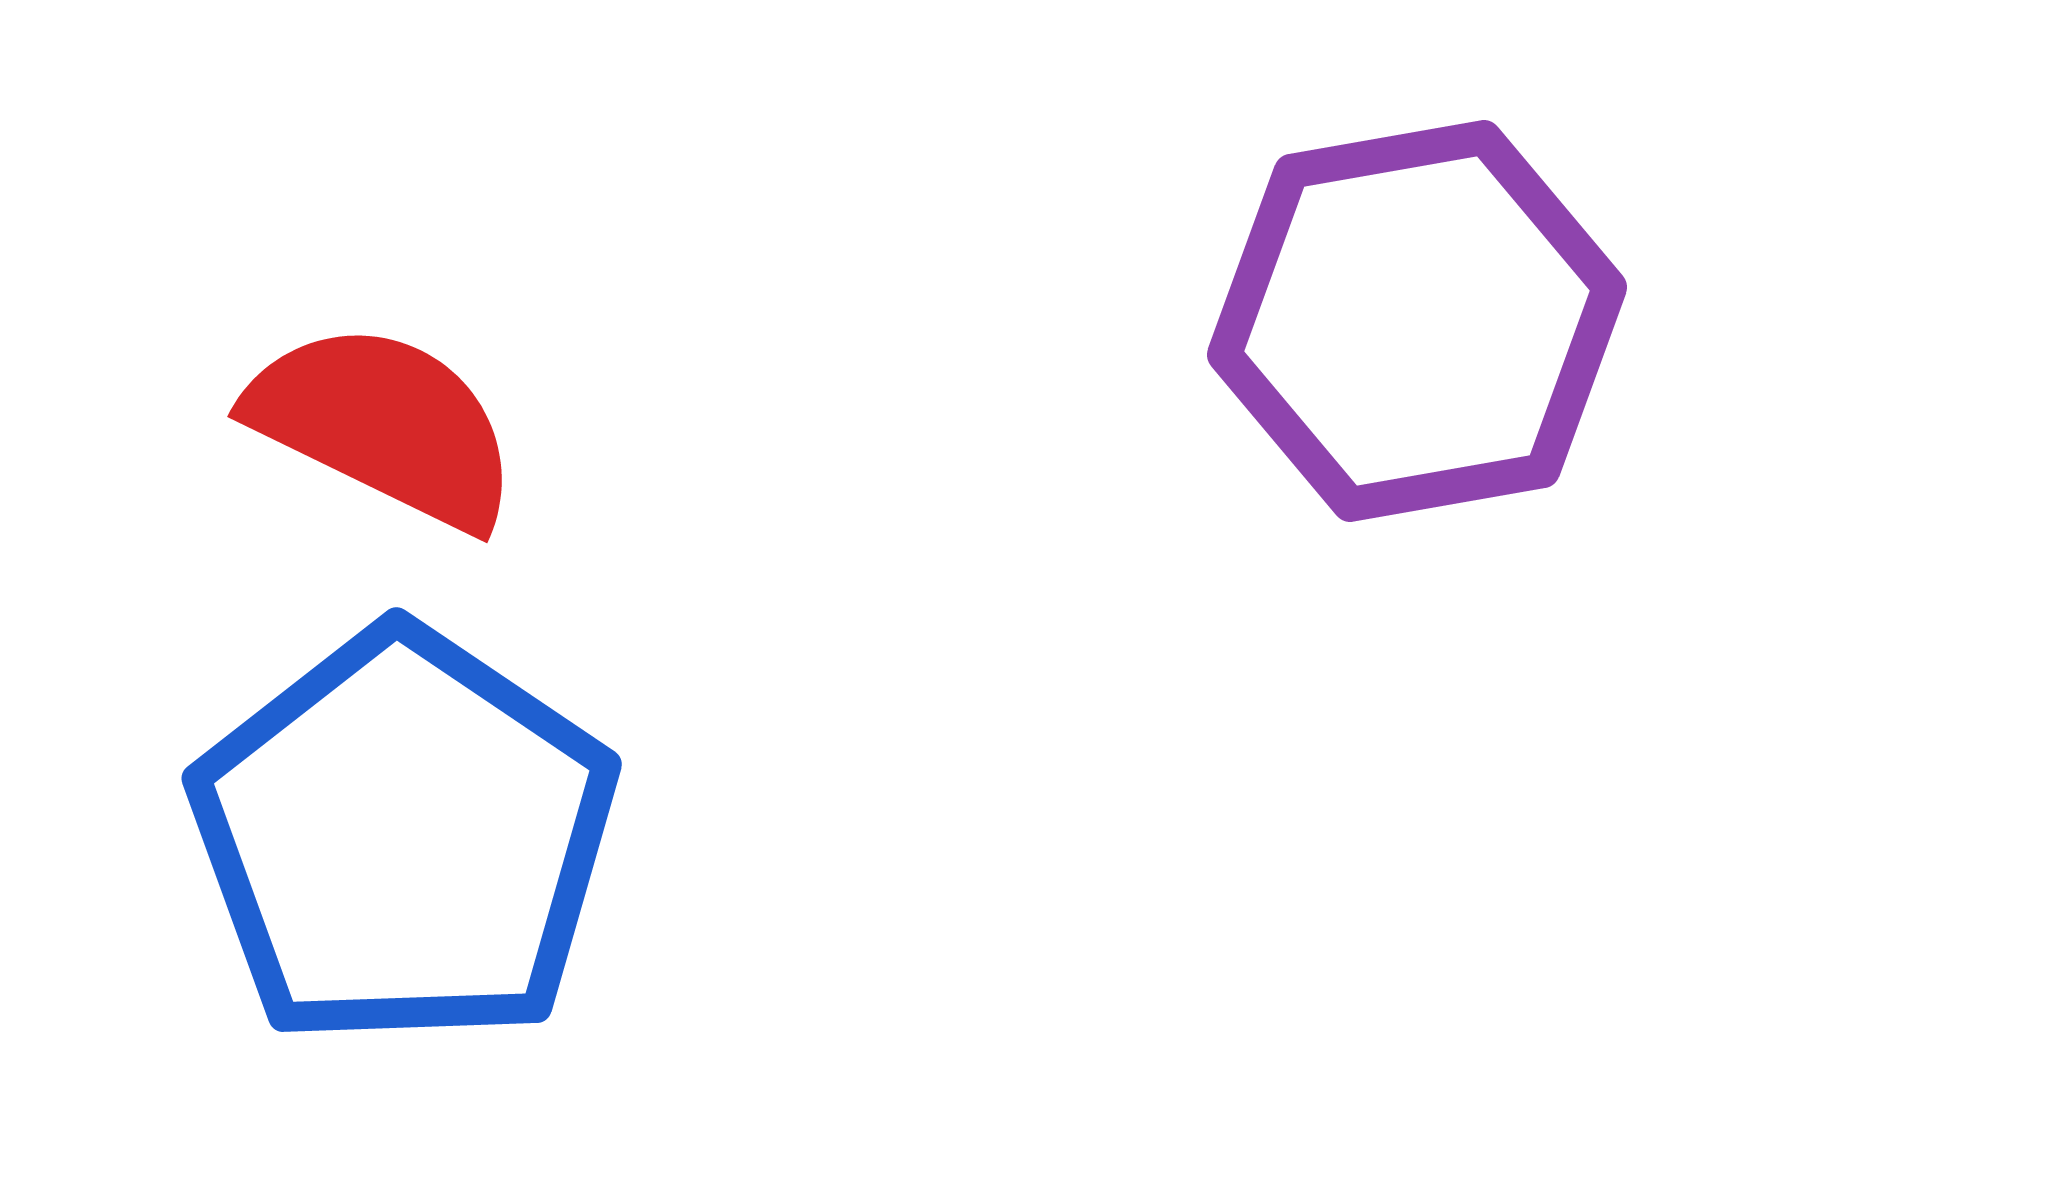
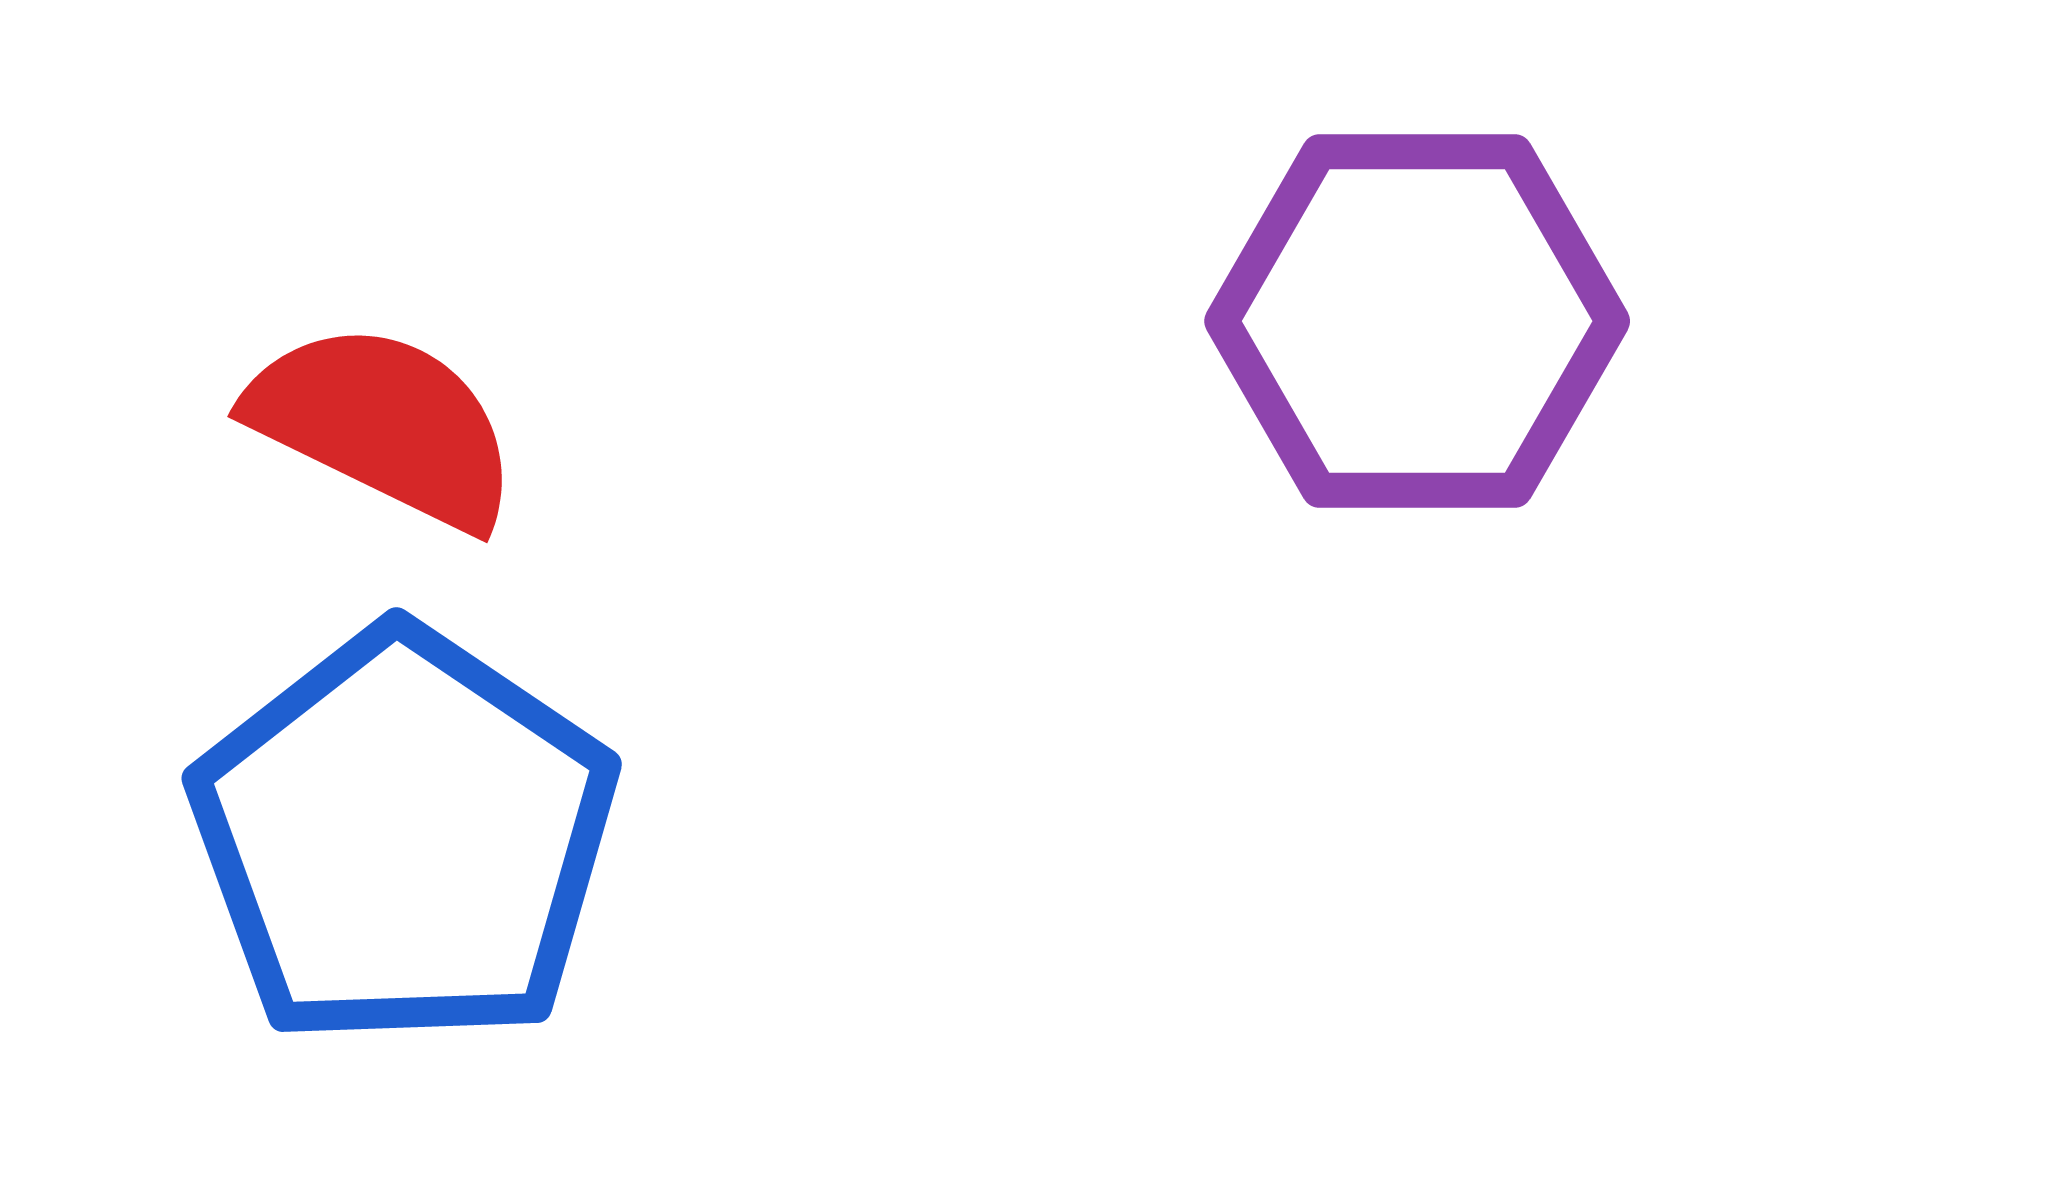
purple hexagon: rotated 10 degrees clockwise
